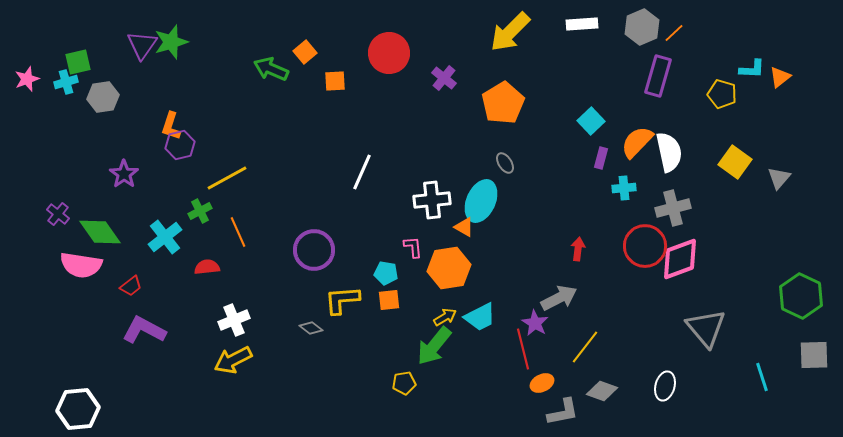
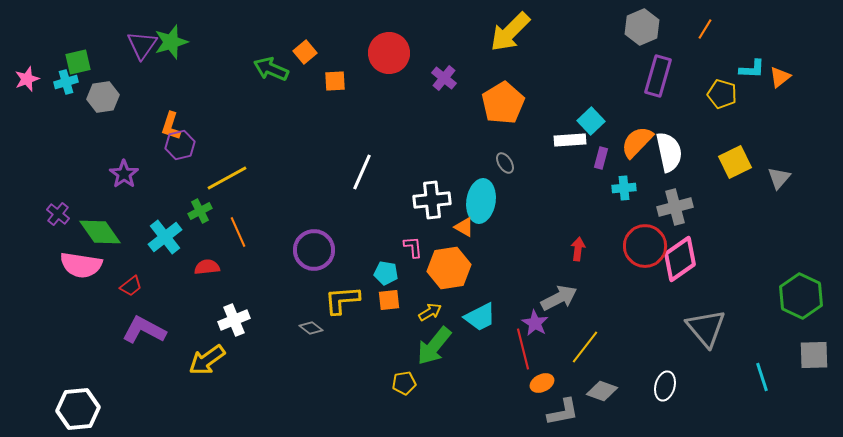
white rectangle at (582, 24): moved 12 px left, 116 px down
orange line at (674, 33): moved 31 px right, 4 px up; rotated 15 degrees counterclockwise
yellow square at (735, 162): rotated 28 degrees clockwise
cyan ellipse at (481, 201): rotated 15 degrees counterclockwise
gray cross at (673, 208): moved 2 px right, 1 px up
pink diamond at (680, 259): rotated 15 degrees counterclockwise
yellow arrow at (445, 317): moved 15 px left, 5 px up
yellow arrow at (233, 360): moved 26 px left; rotated 9 degrees counterclockwise
